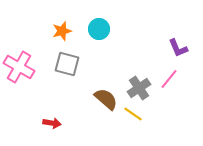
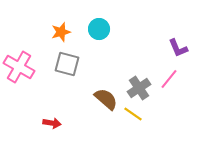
orange star: moved 1 px left, 1 px down
